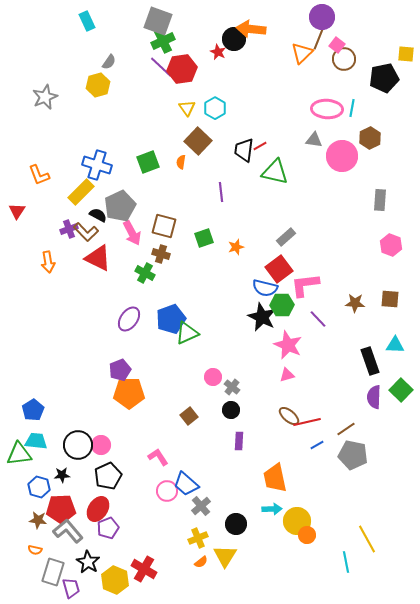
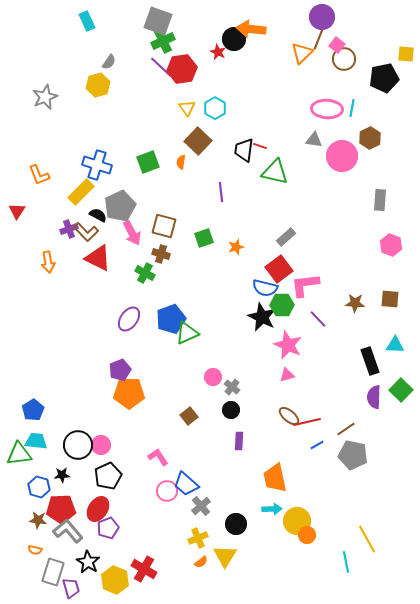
red line at (260, 146): rotated 48 degrees clockwise
